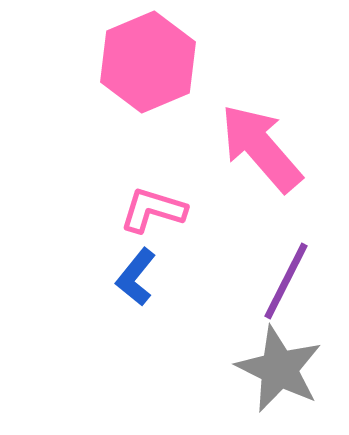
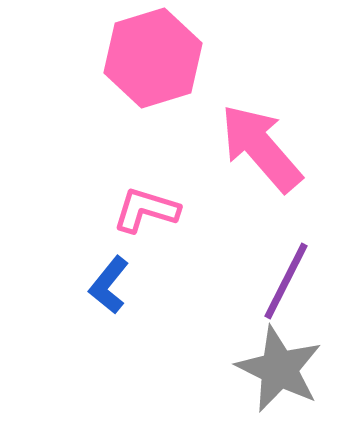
pink hexagon: moved 5 px right, 4 px up; rotated 6 degrees clockwise
pink L-shape: moved 7 px left
blue L-shape: moved 27 px left, 8 px down
